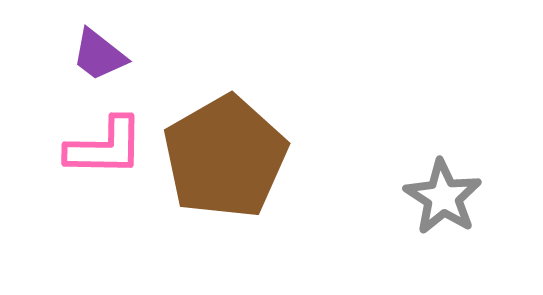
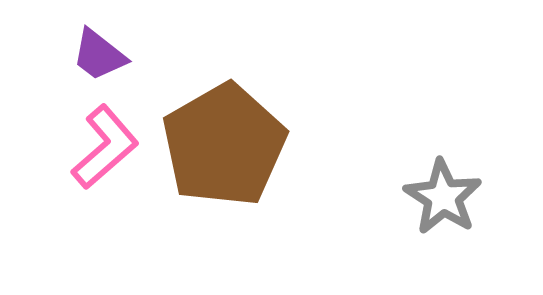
pink L-shape: rotated 42 degrees counterclockwise
brown pentagon: moved 1 px left, 12 px up
